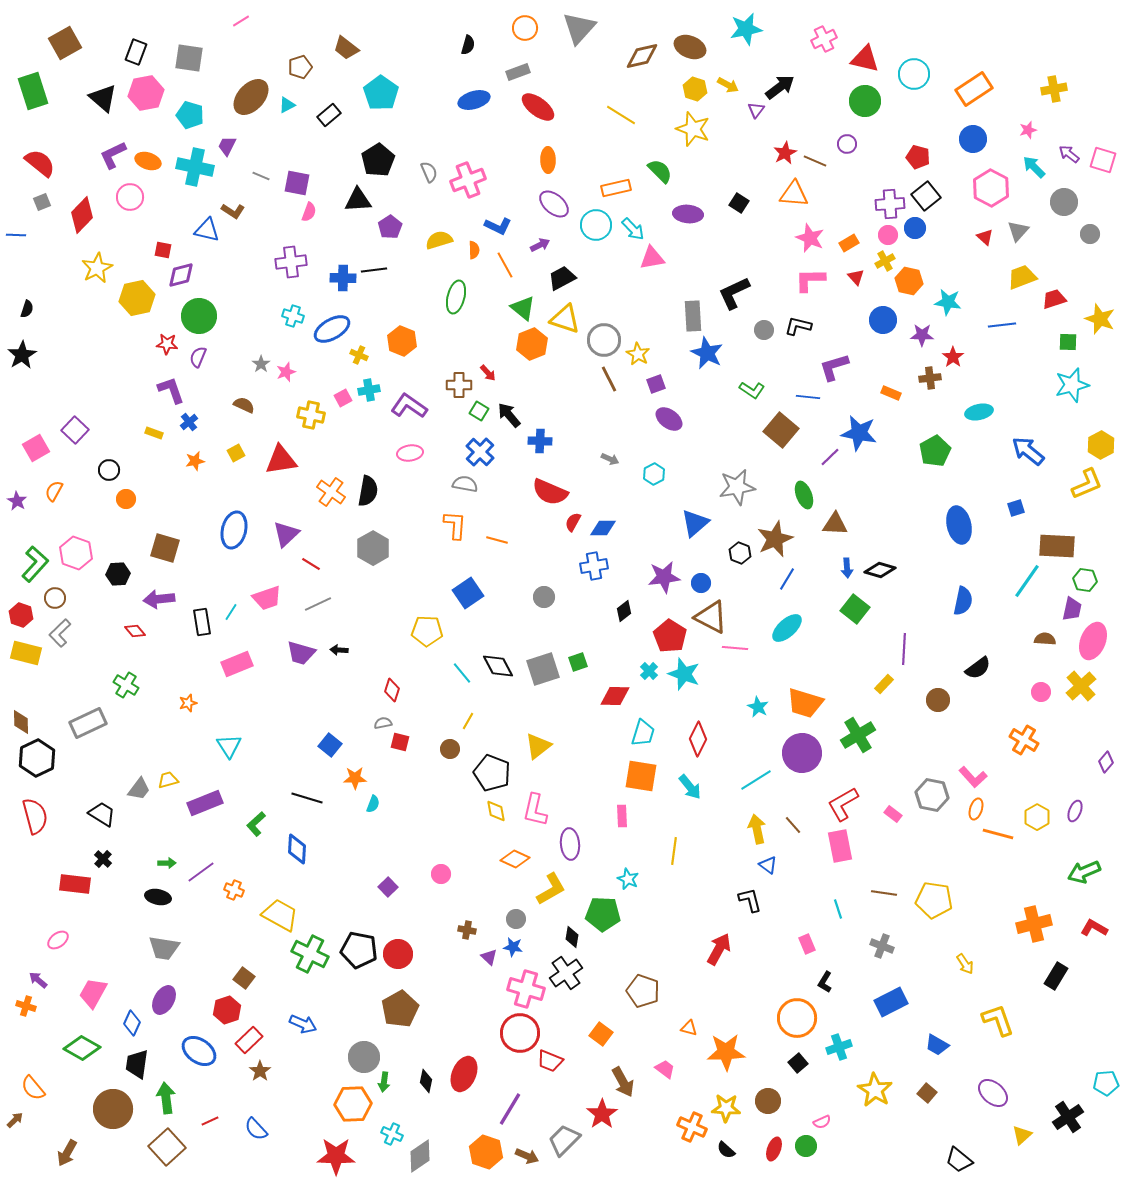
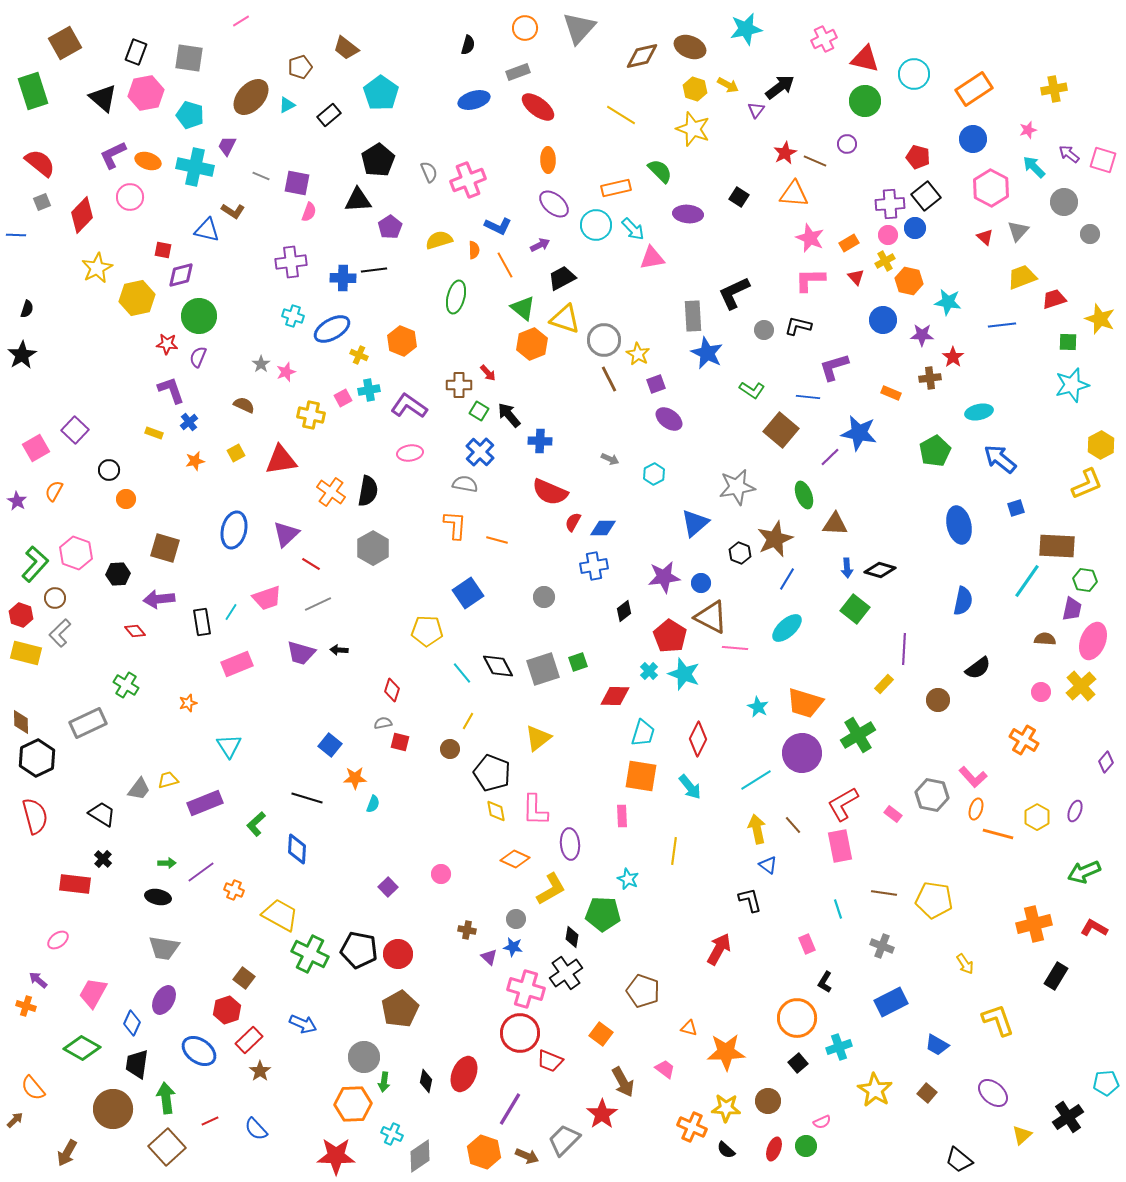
black square at (739, 203): moved 6 px up
blue arrow at (1028, 451): moved 28 px left, 8 px down
yellow triangle at (538, 746): moved 8 px up
pink L-shape at (535, 810): rotated 12 degrees counterclockwise
orange hexagon at (486, 1152): moved 2 px left
